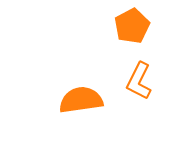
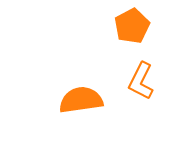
orange L-shape: moved 2 px right
